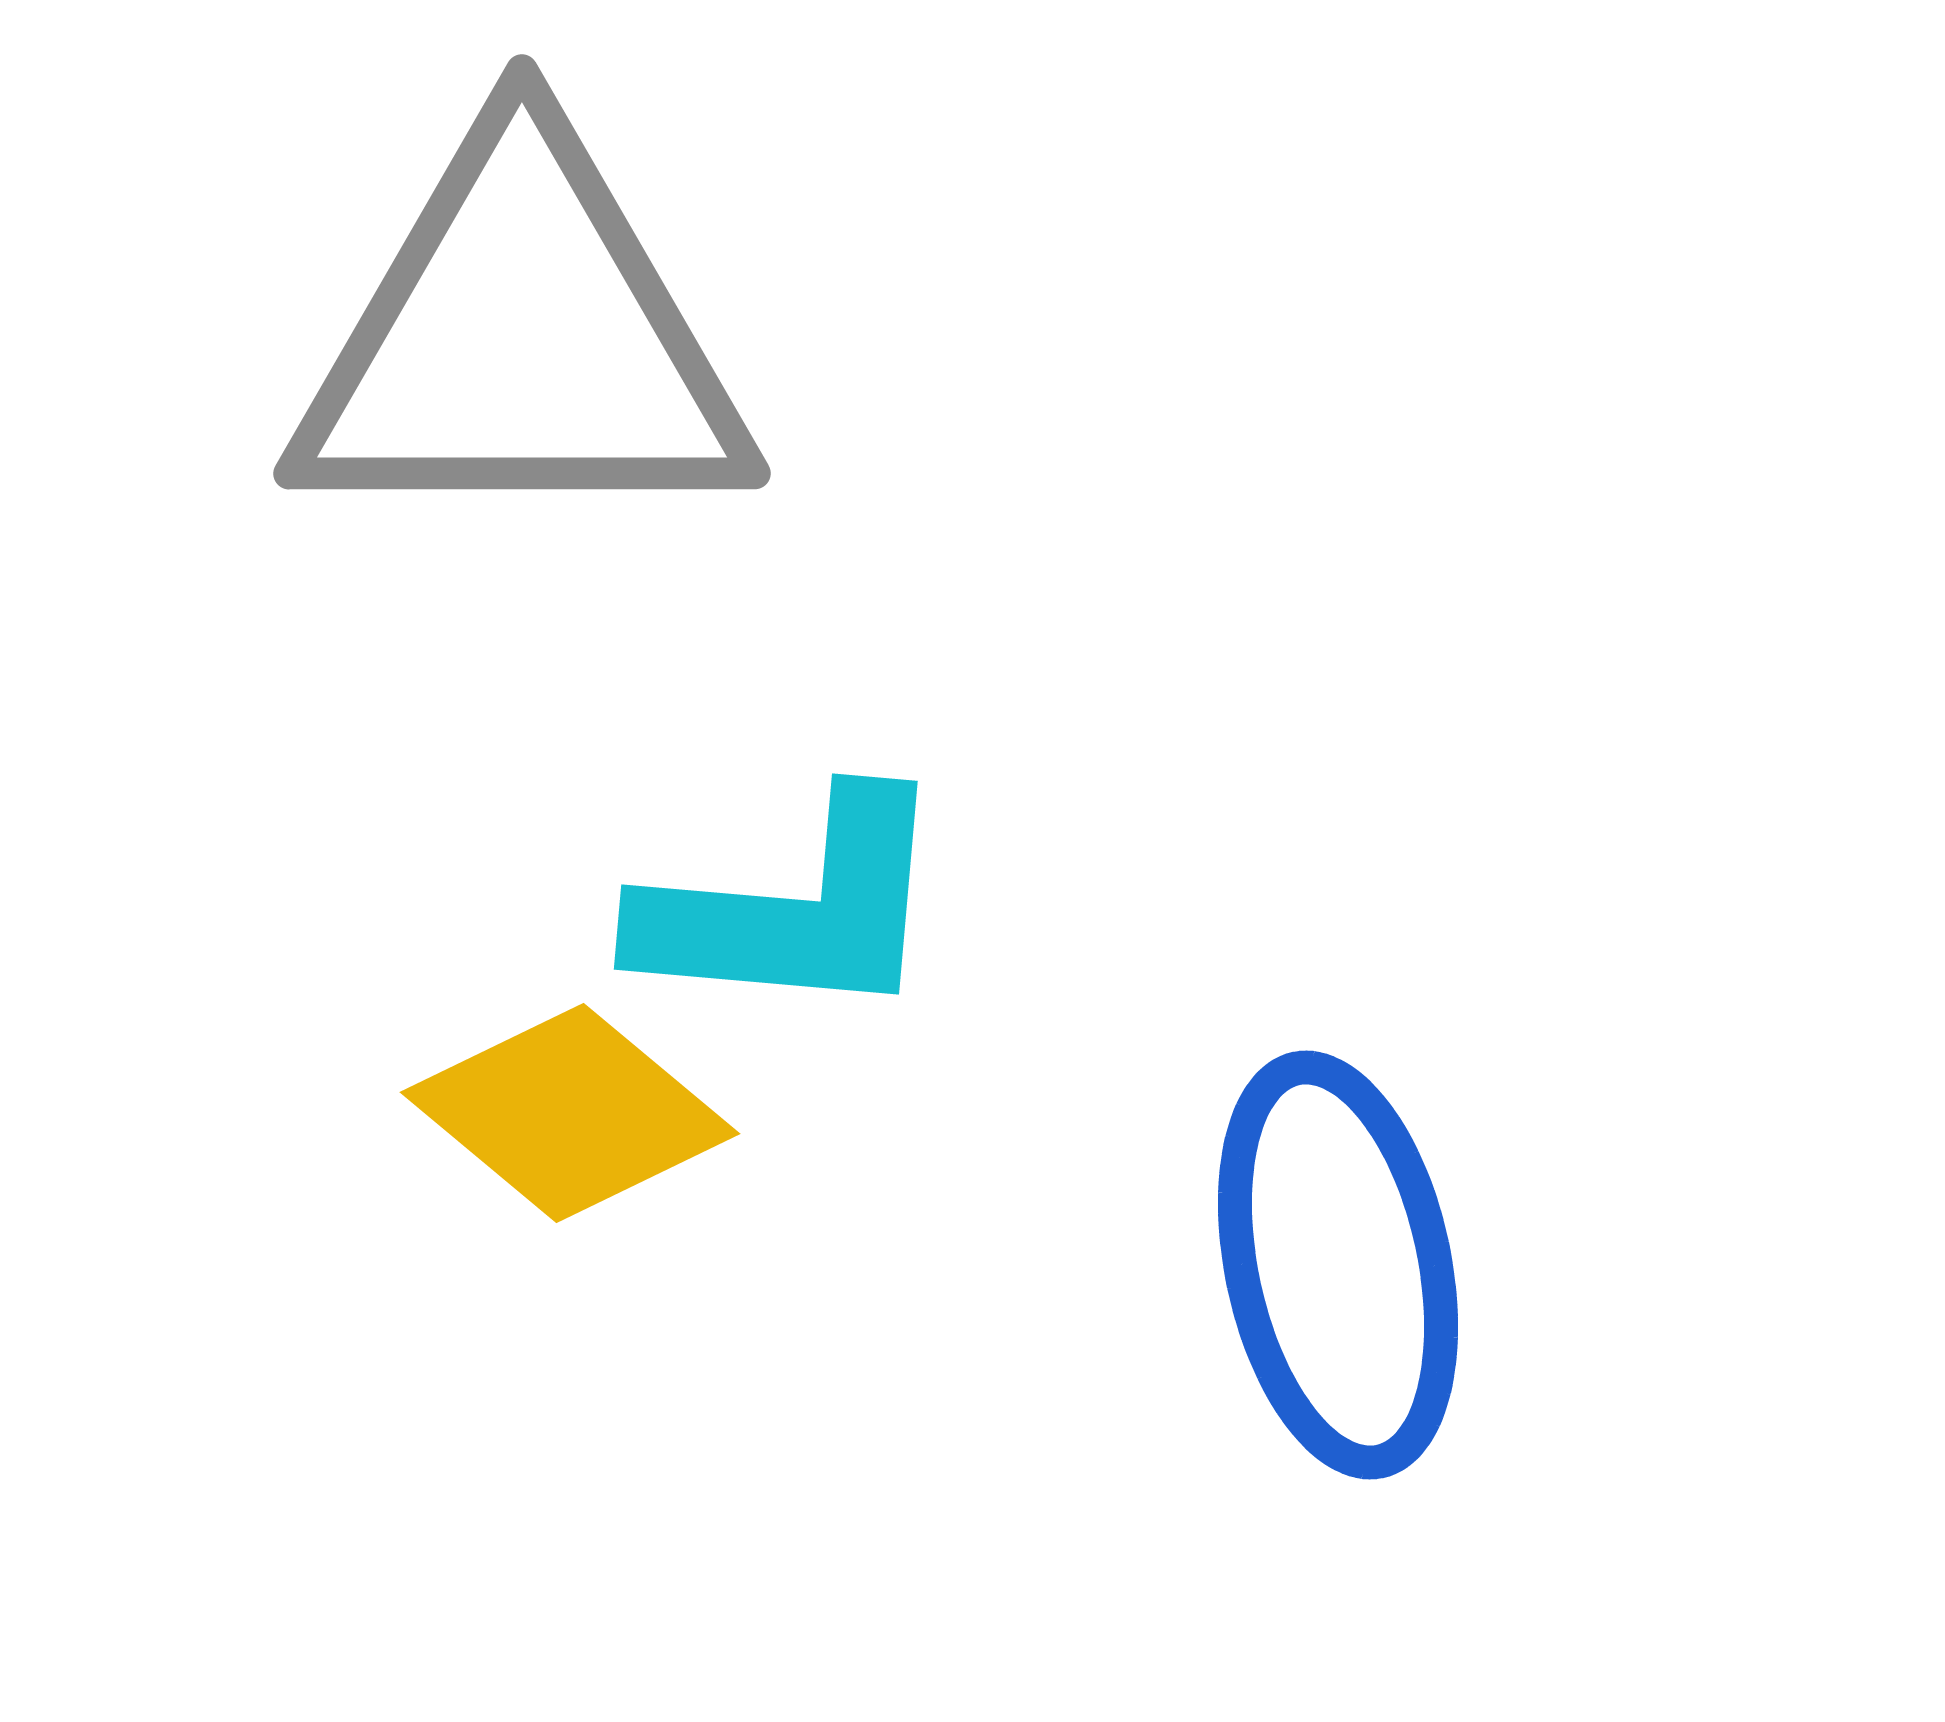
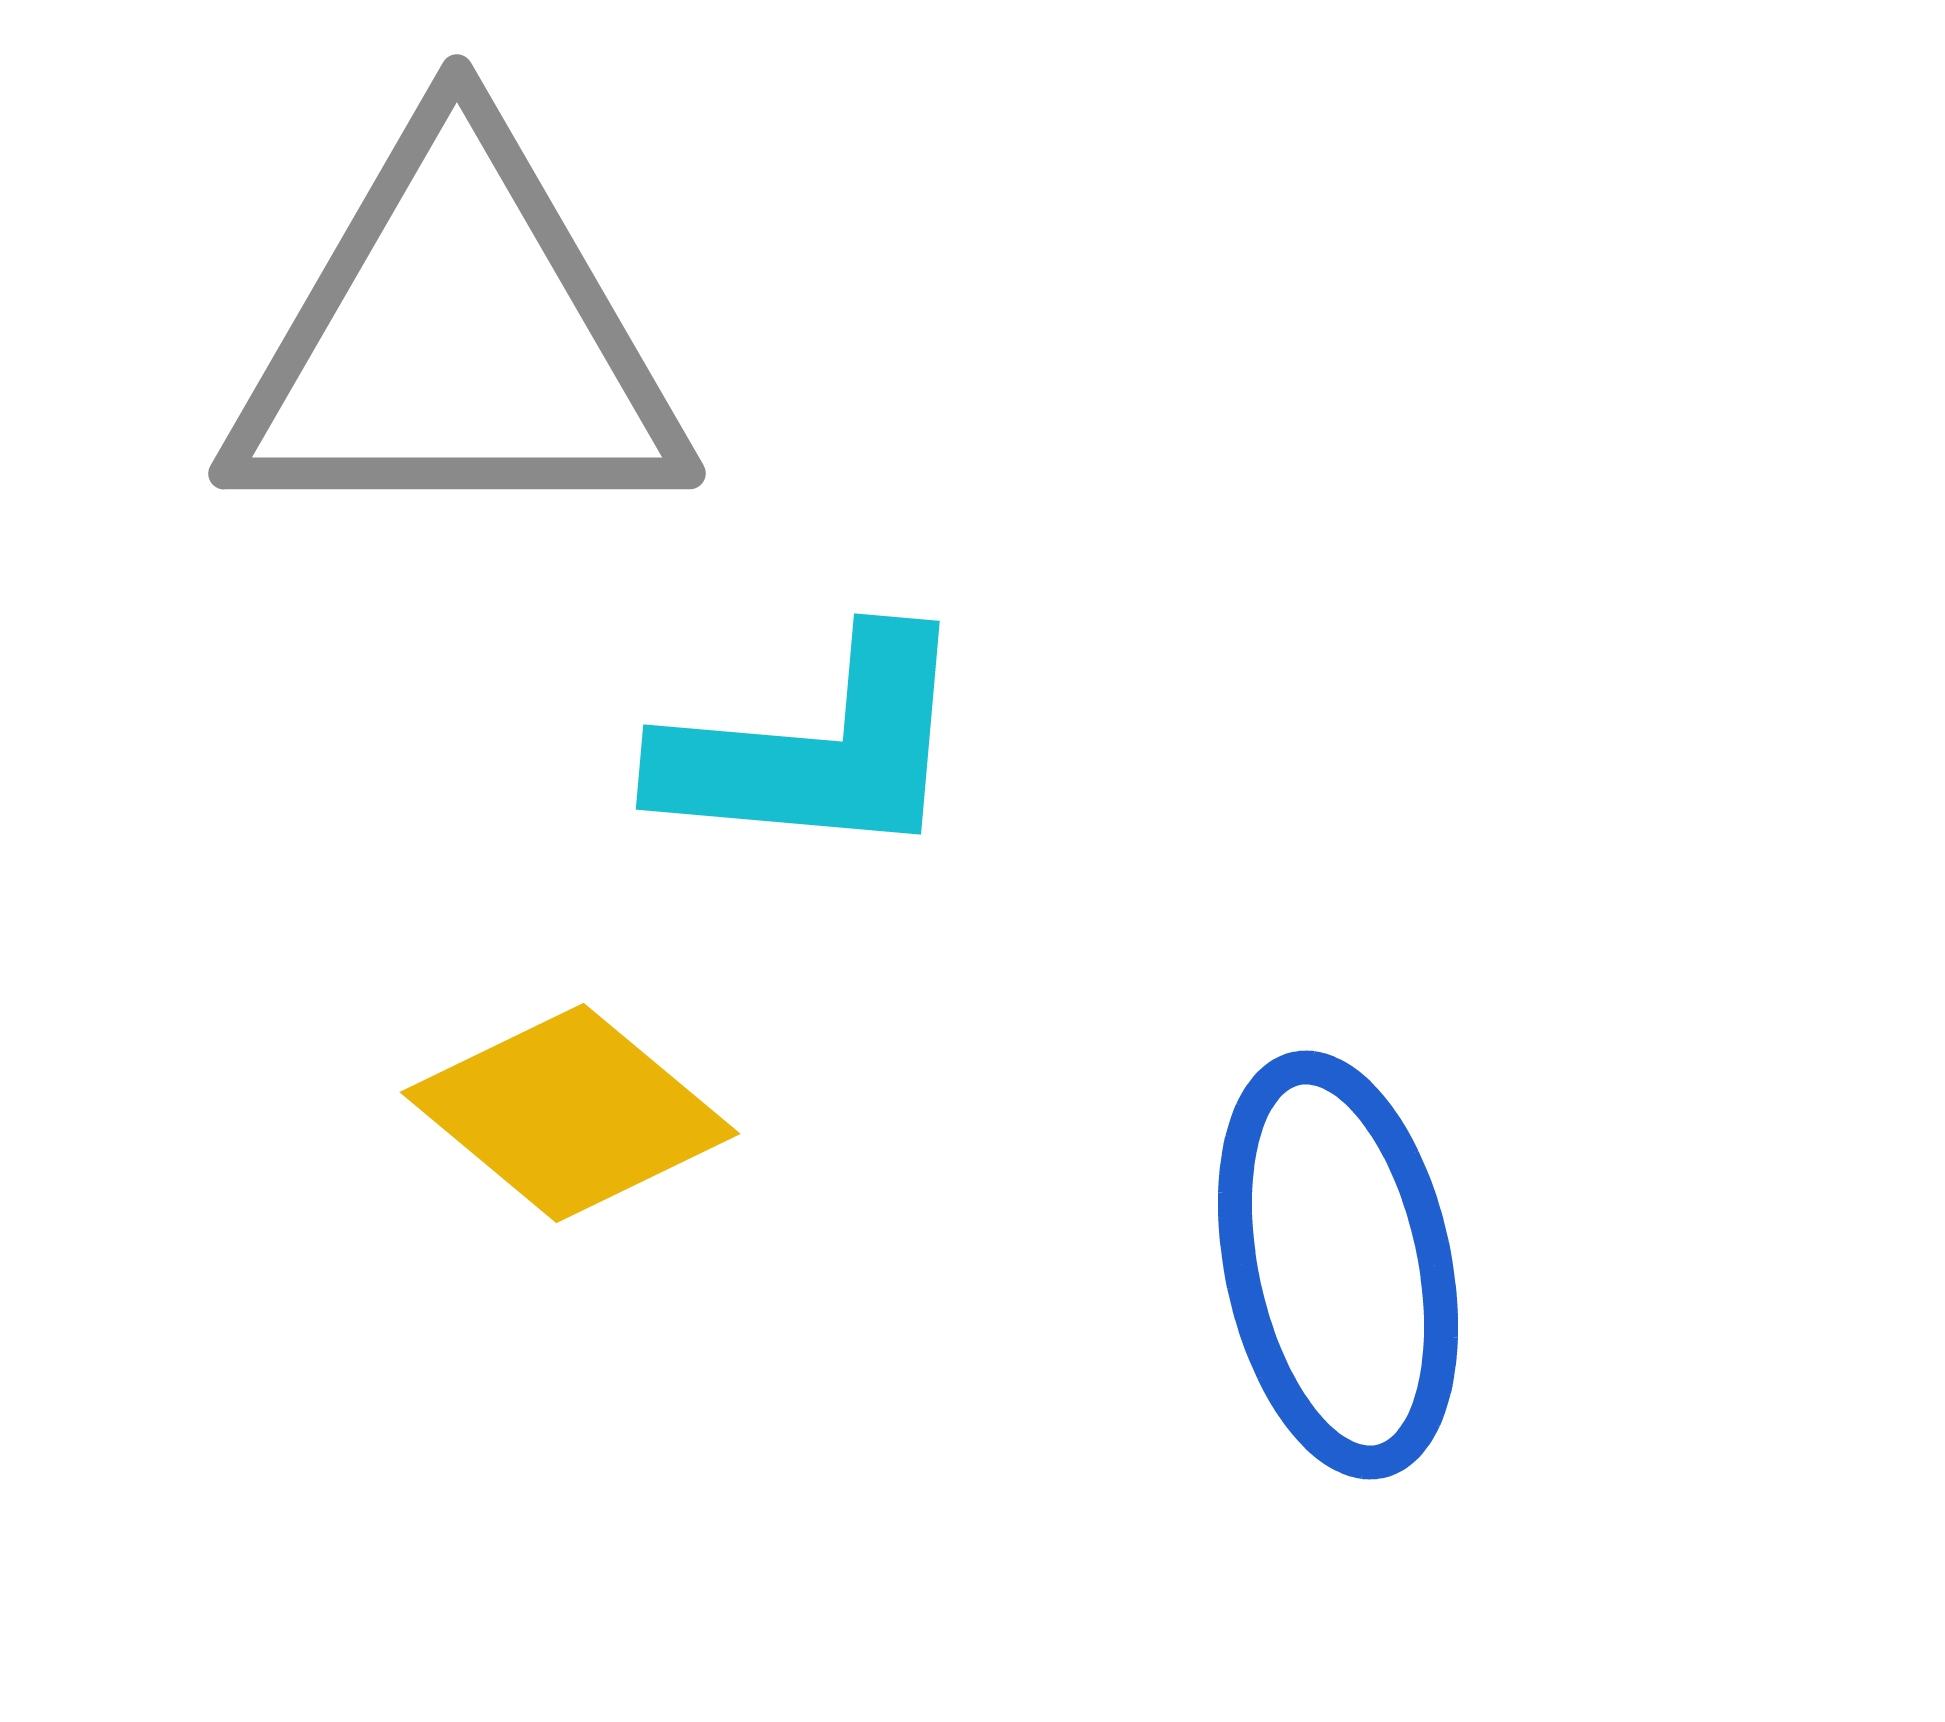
gray triangle: moved 65 px left
cyan L-shape: moved 22 px right, 160 px up
